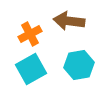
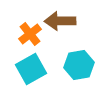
brown arrow: moved 9 px left; rotated 8 degrees counterclockwise
orange cross: rotated 10 degrees counterclockwise
